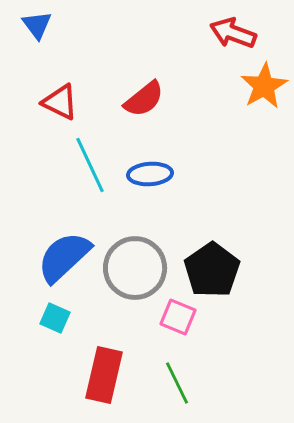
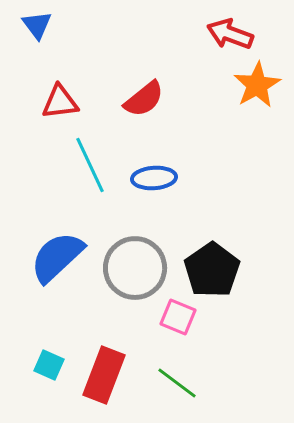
red arrow: moved 3 px left, 1 px down
orange star: moved 7 px left, 1 px up
red triangle: rotated 33 degrees counterclockwise
blue ellipse: moved 4 px right, 4 px down
blue semicircle: moved 7 px left
cyan square: moved 6 px left, 47 px down
red rectangle: rotated 8 degrees clockwise
green line: rotated 27 degrees counterclockwise
